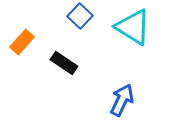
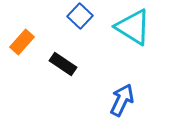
black rectangle: moved 1 px left, 1 px down
